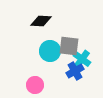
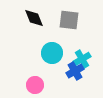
black diamond: moved 7 px left, 3 px up; rotated 65 degrees clockwise
gray square: moved 26 px up
cyan circle: moved 2 px right, 2 px down
cyan cross: rotated 24 degrees clockwise
